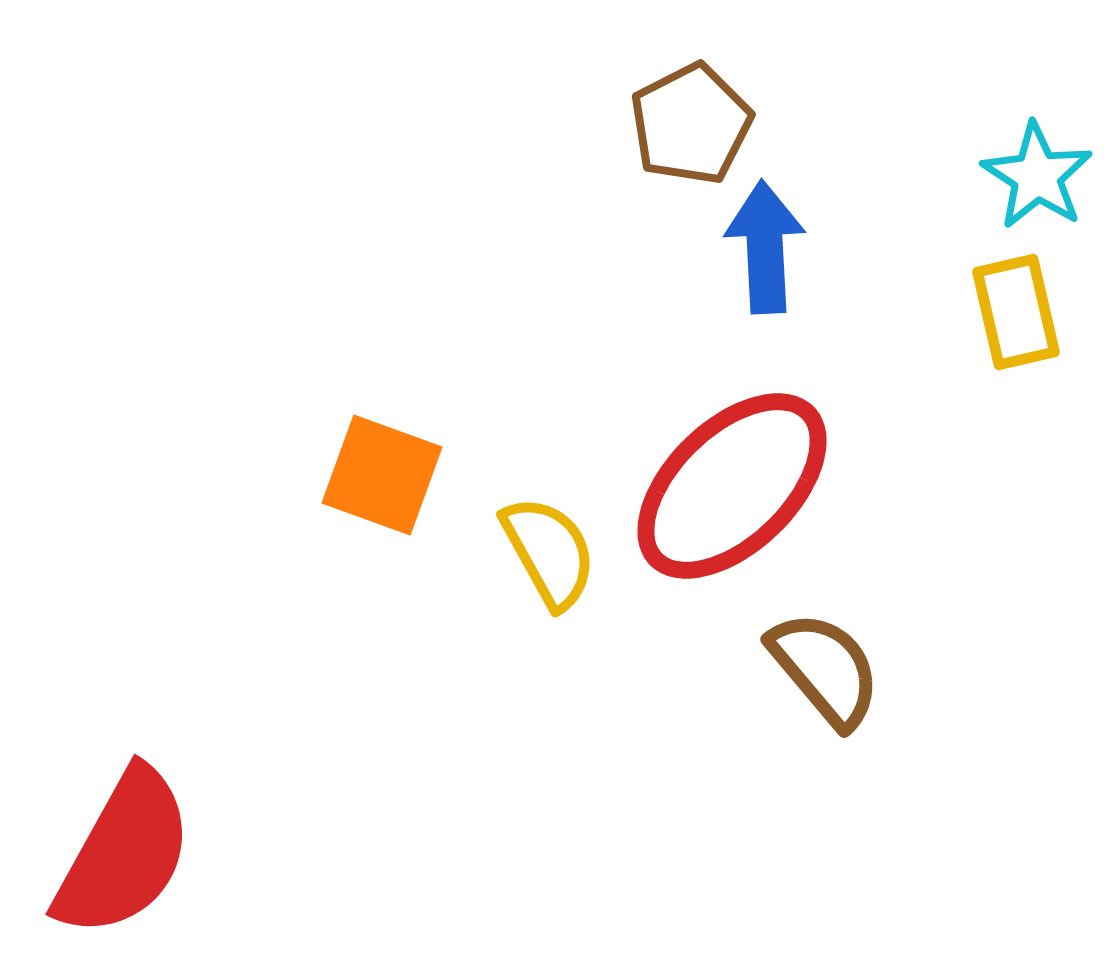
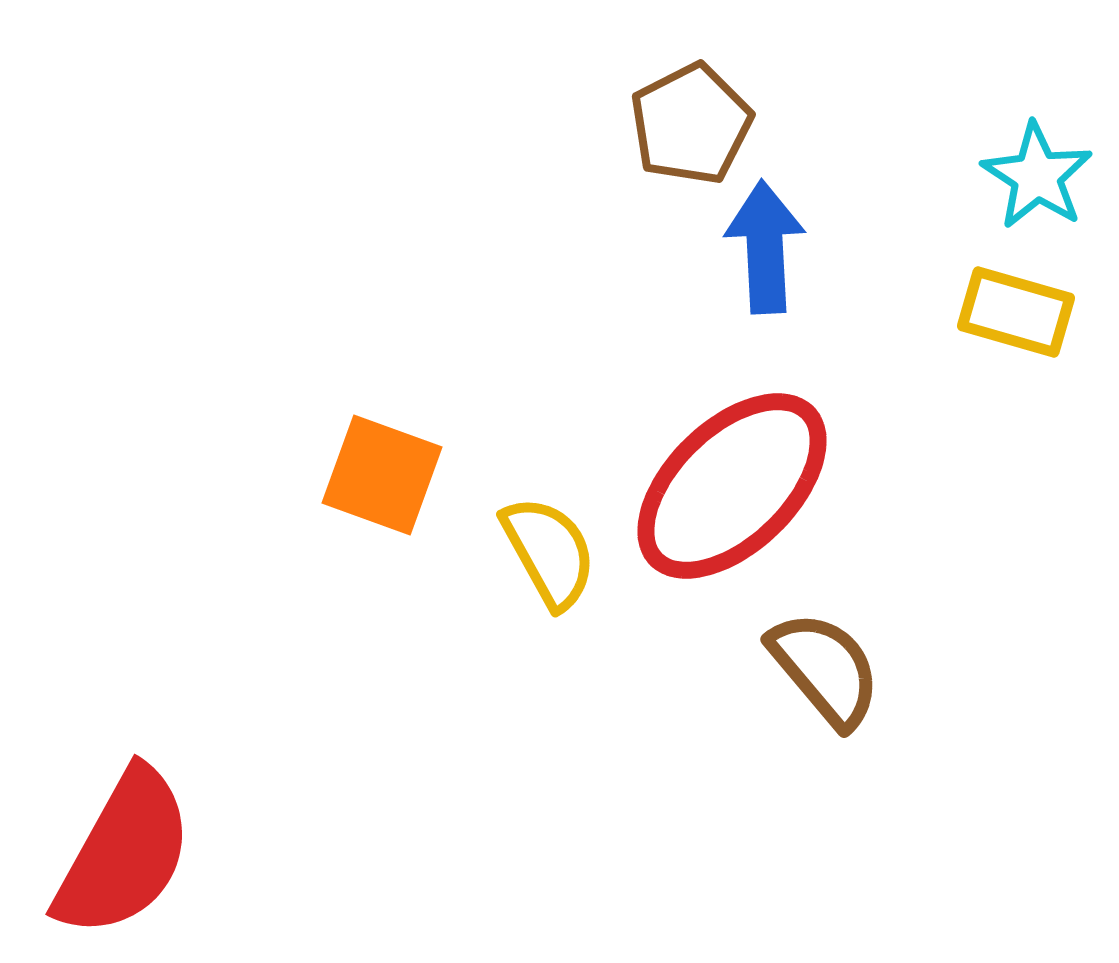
yellow rectangle: rotated 61 degrees counterclockwise
